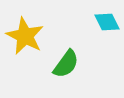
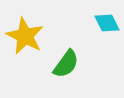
cyan diamond: moved 1 px down
